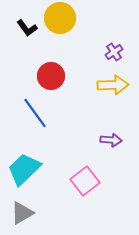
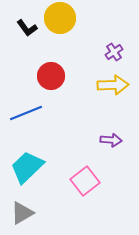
blue line: moved 9 px left; rotated 76 degrees counterclockwise
cyan trapezoid: moved 3 px right, 2 px up
